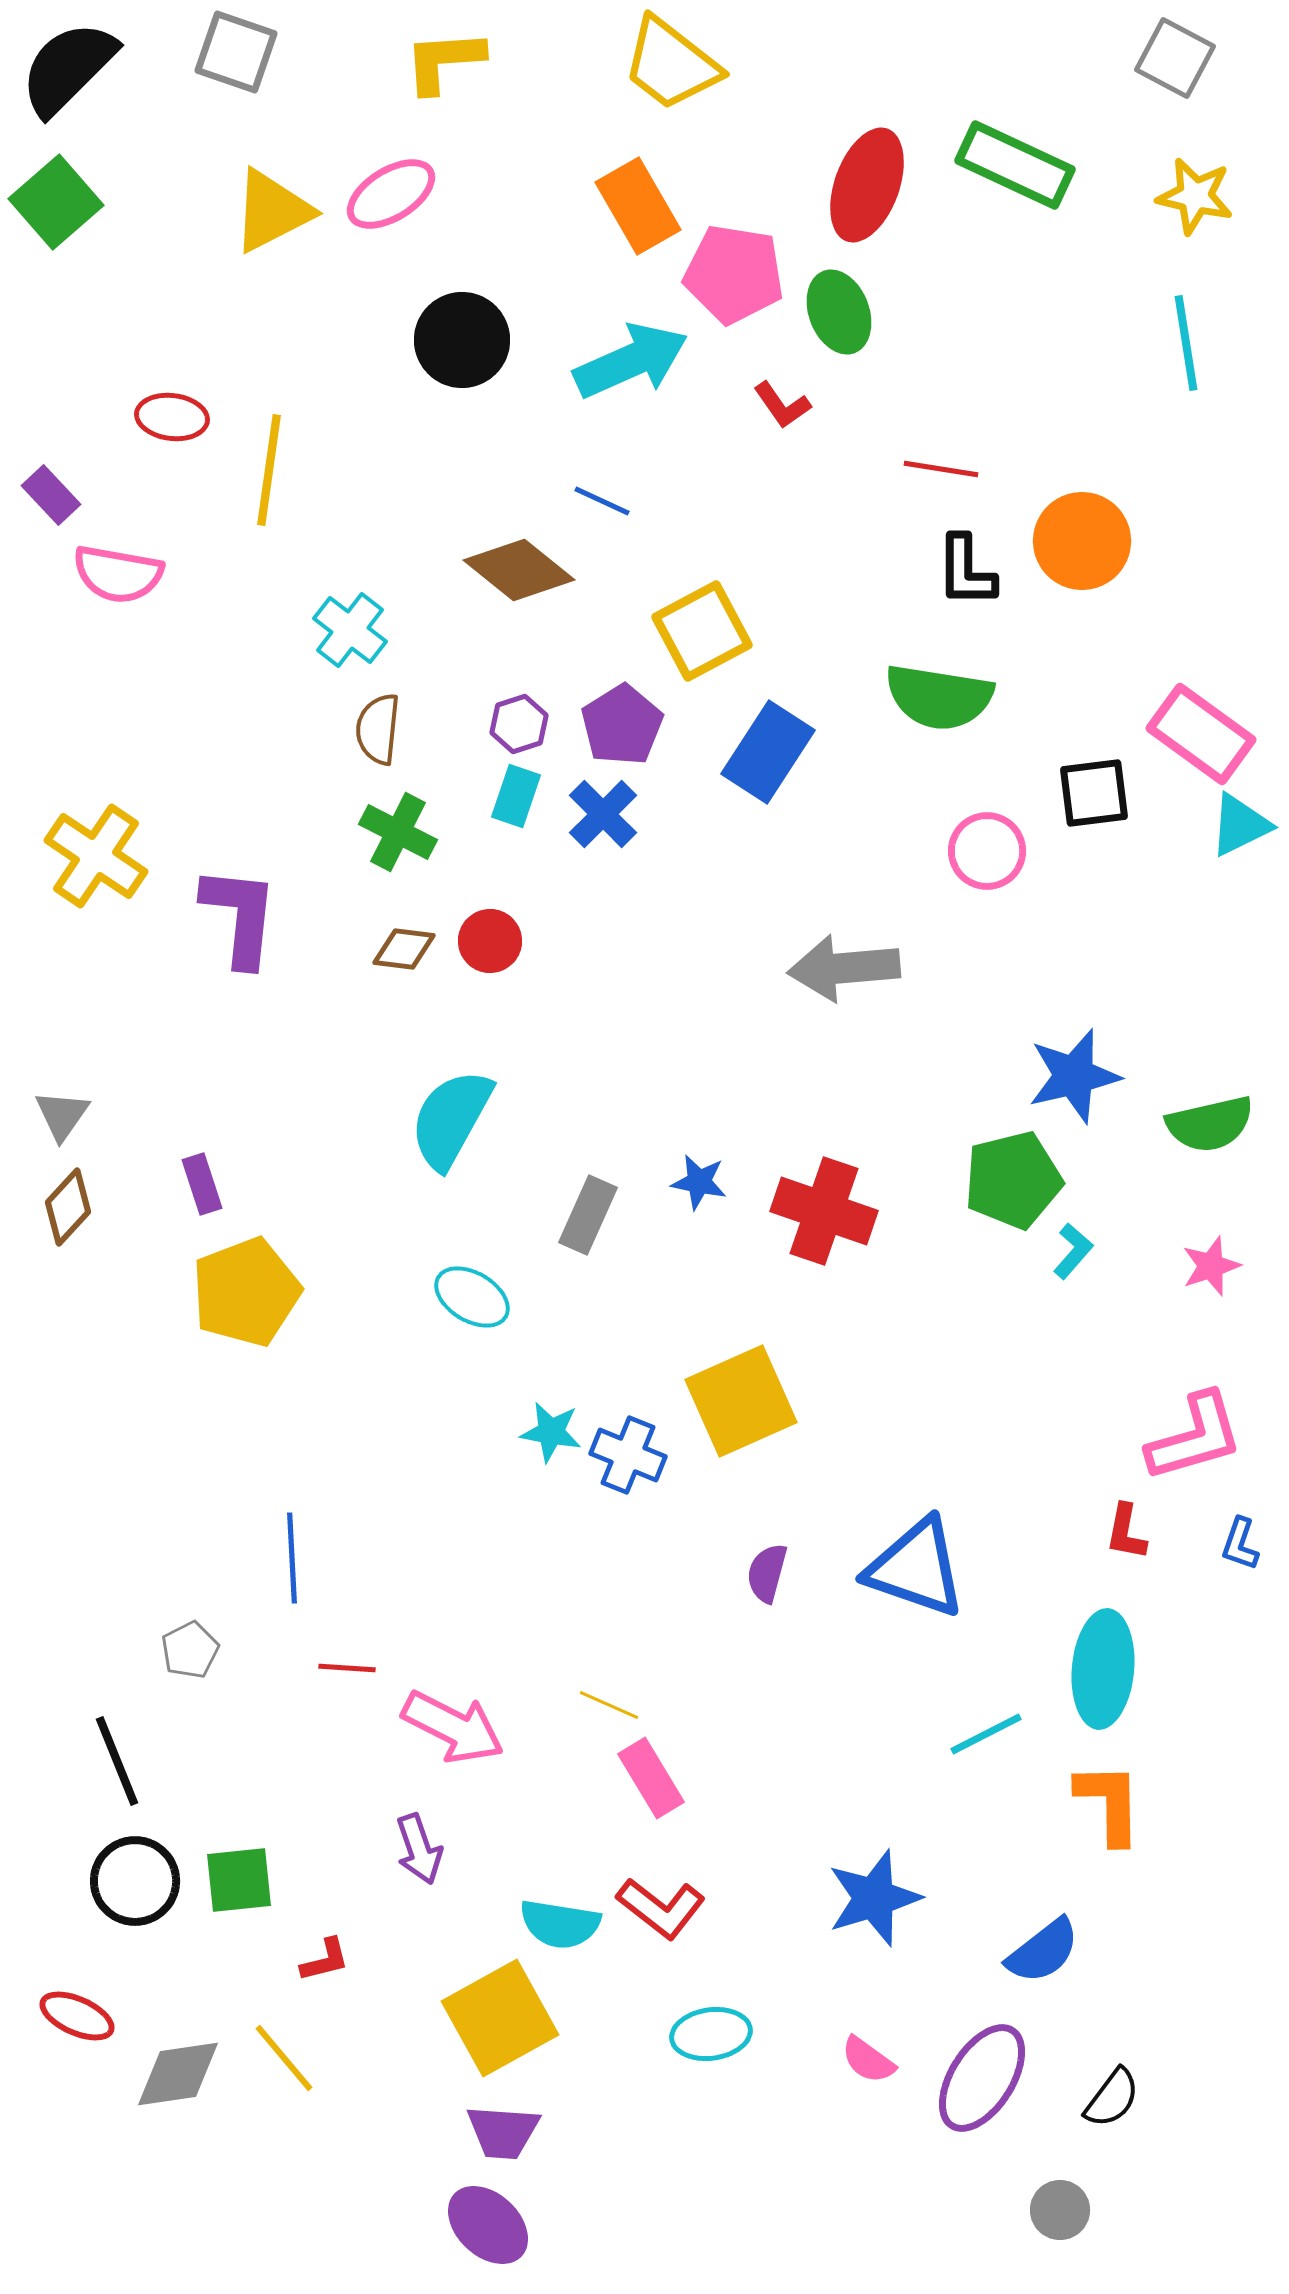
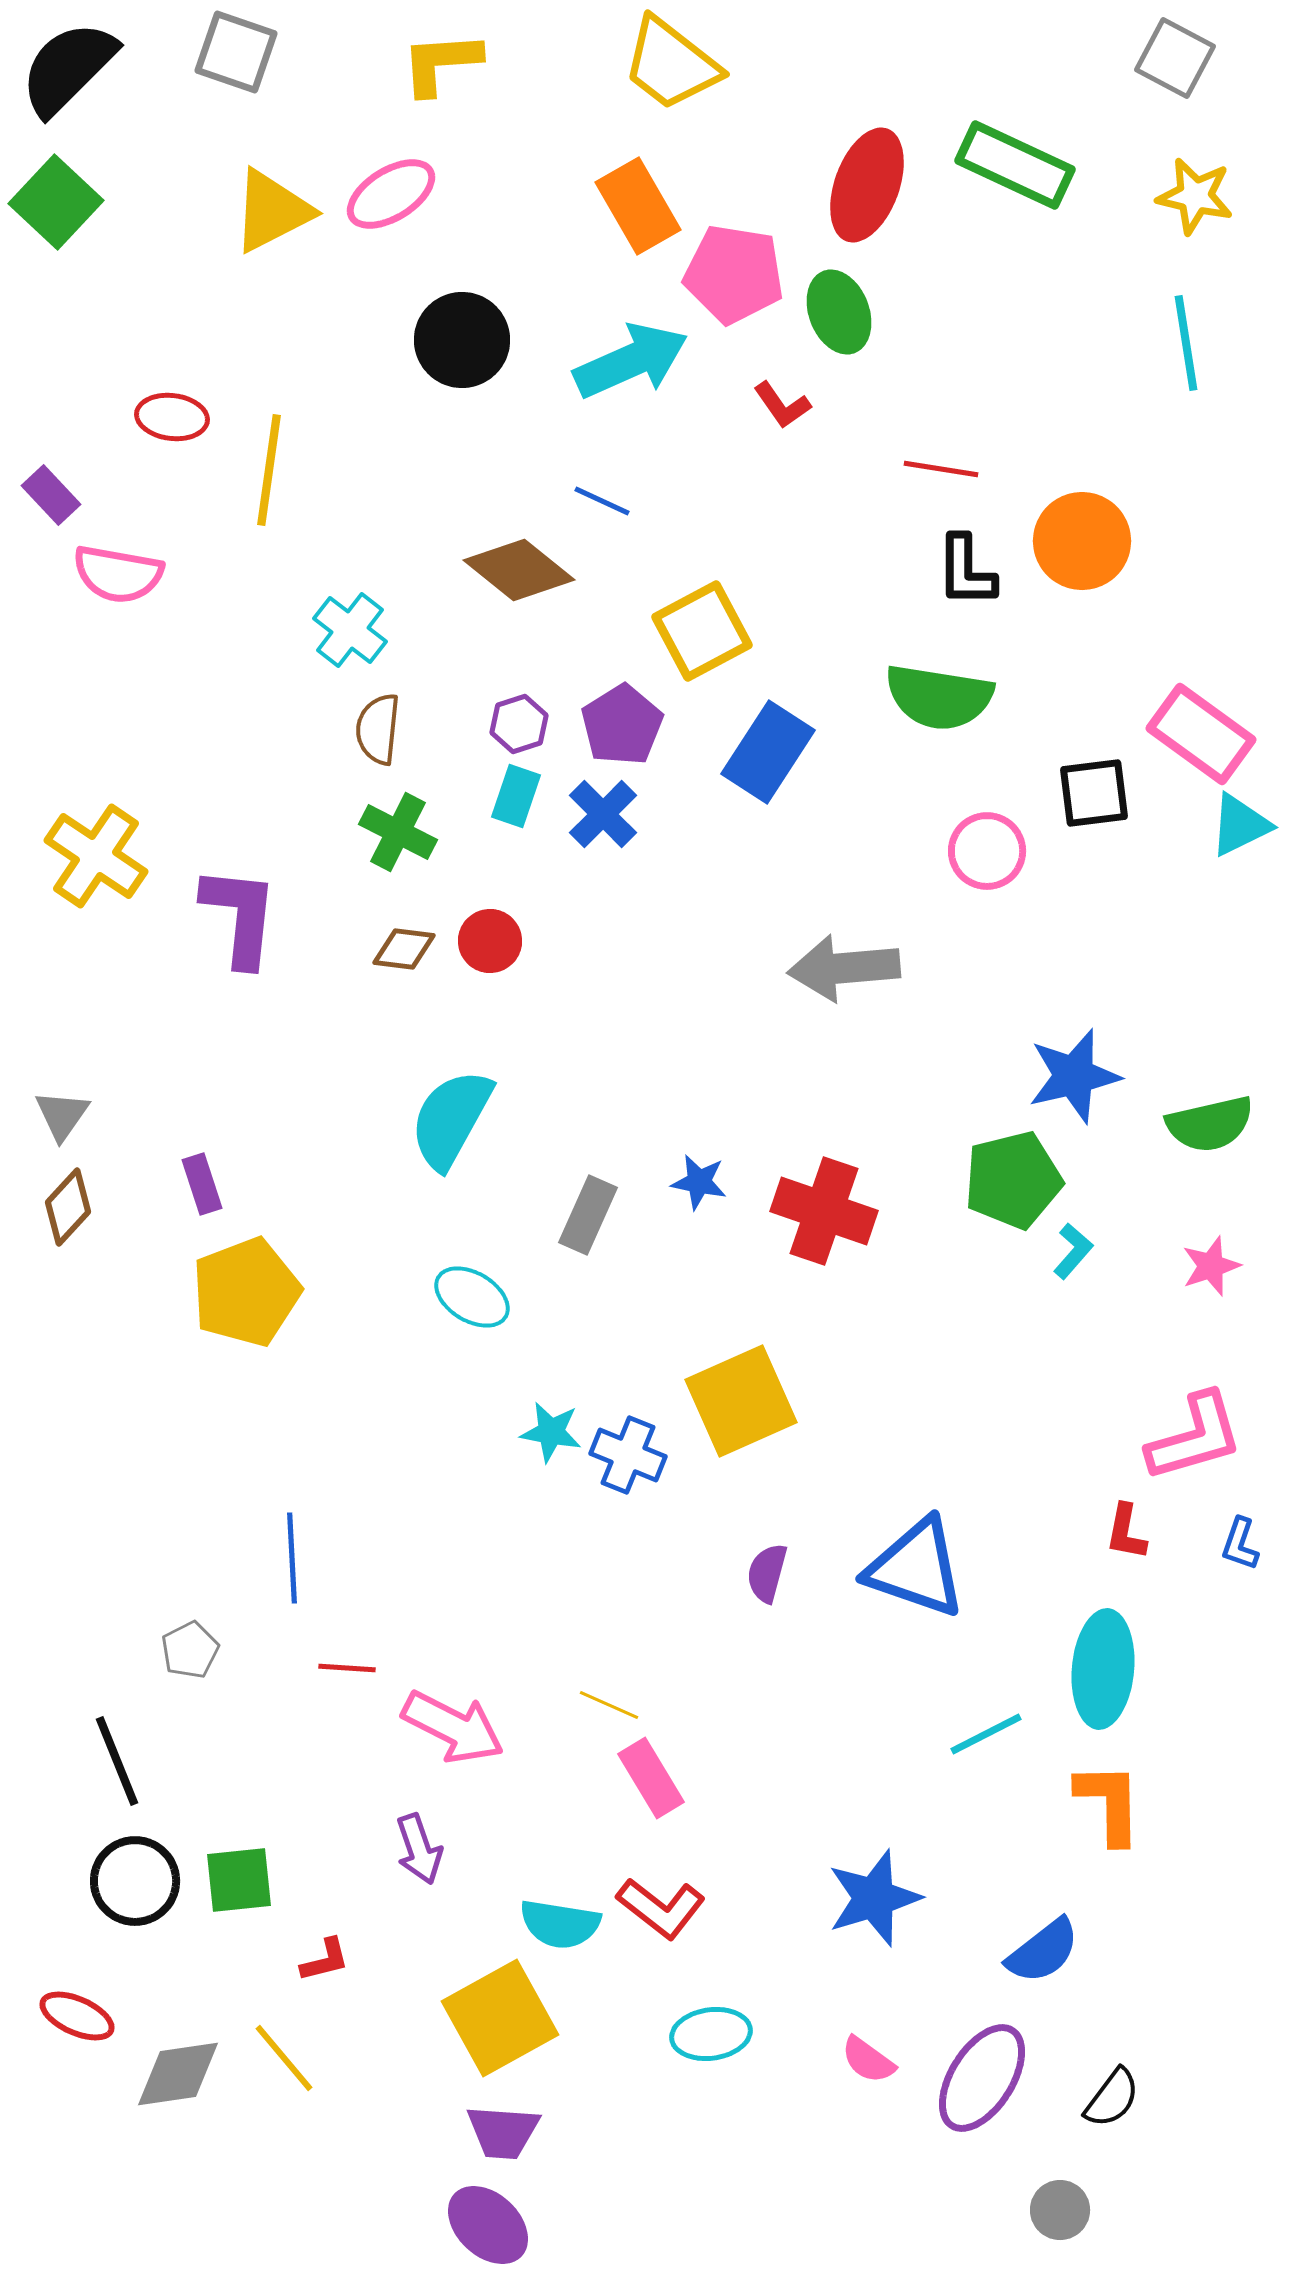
yellow L-shape at (444, 61): moved 3 px left, 2 px down
green square at (56, 202): rotated 6 degrees counterclockwise
